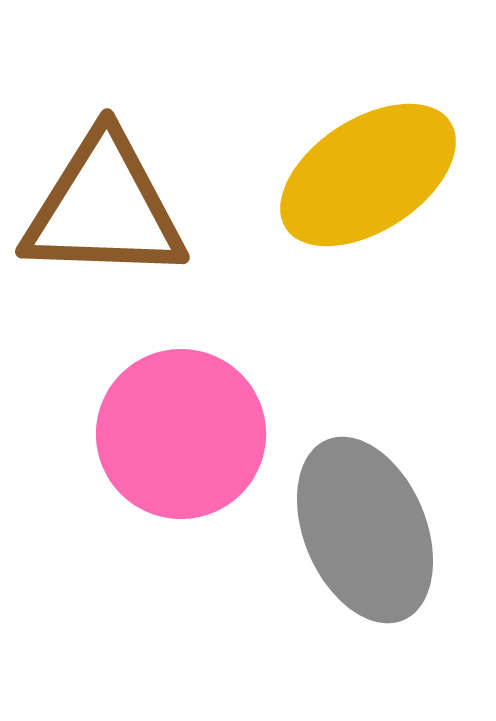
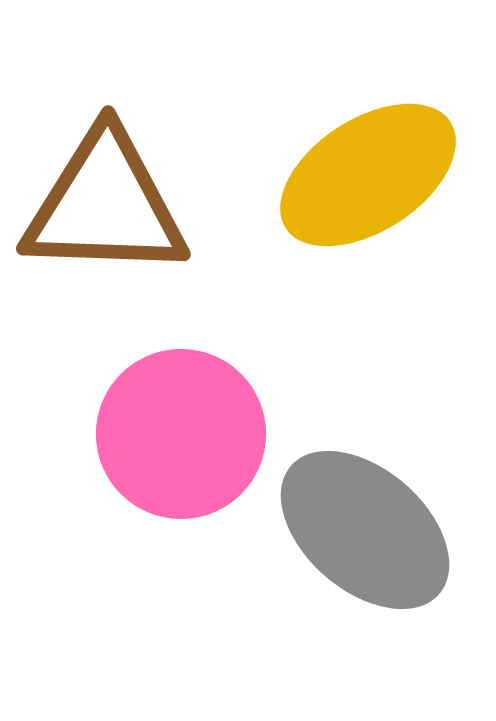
brown triangle: moved 1 px right, 3 px up
gray ellipse: rotated 26 degrees counterclockwise
